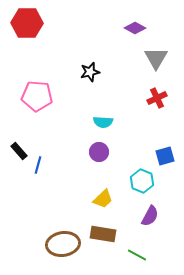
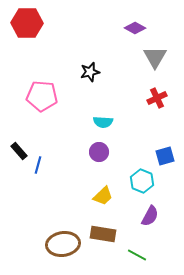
gray triangle: moved 1 px left, 1 px up
pink pentagon: moved 5 px right
yellow trapezoid: moved 3 px up
